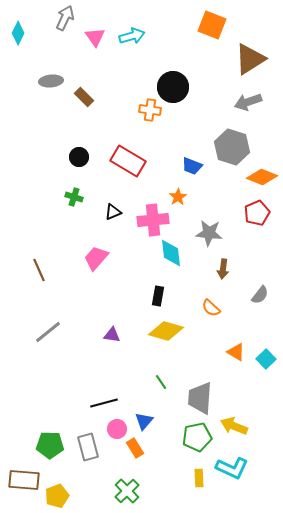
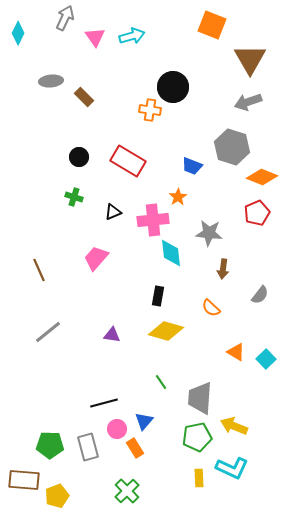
brown triangle at (250, 59): rotated 28 degrees counterclockwise
